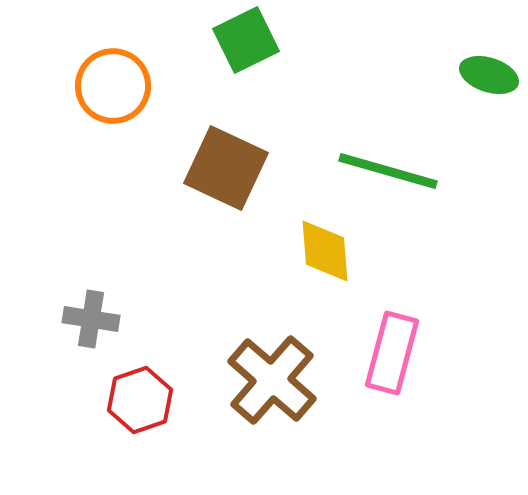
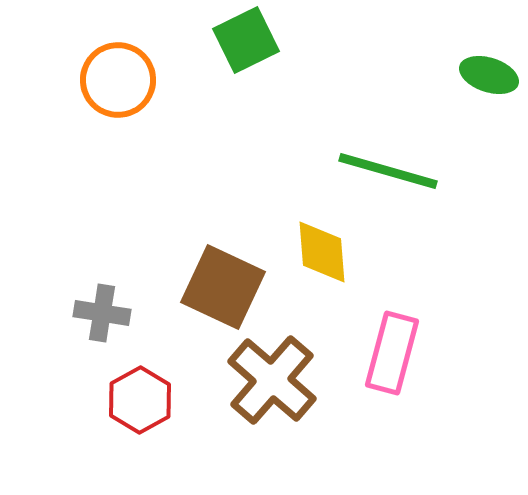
orange circle: moved 5 px right, 6 px up
brown square: moved 3 px left, 119 px down
yellow diamond: moved 3 px left, 1 px down
gray cross: moved 11 px right, 6 px up
red hexagon: rotated 10 degrees counterclockwise
